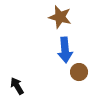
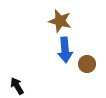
brown star: moved 4 px down
brown circle: moved 8 px right, 8 px up
